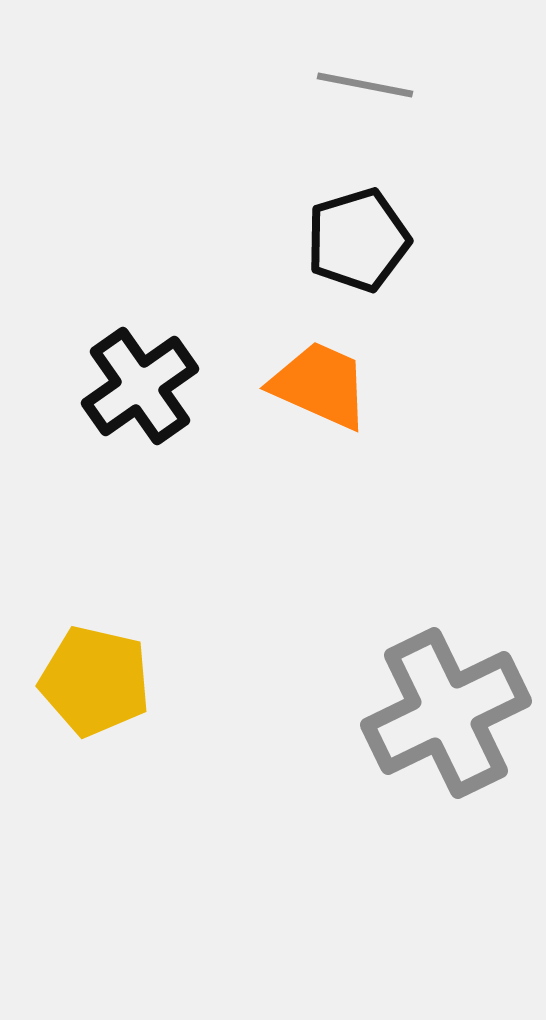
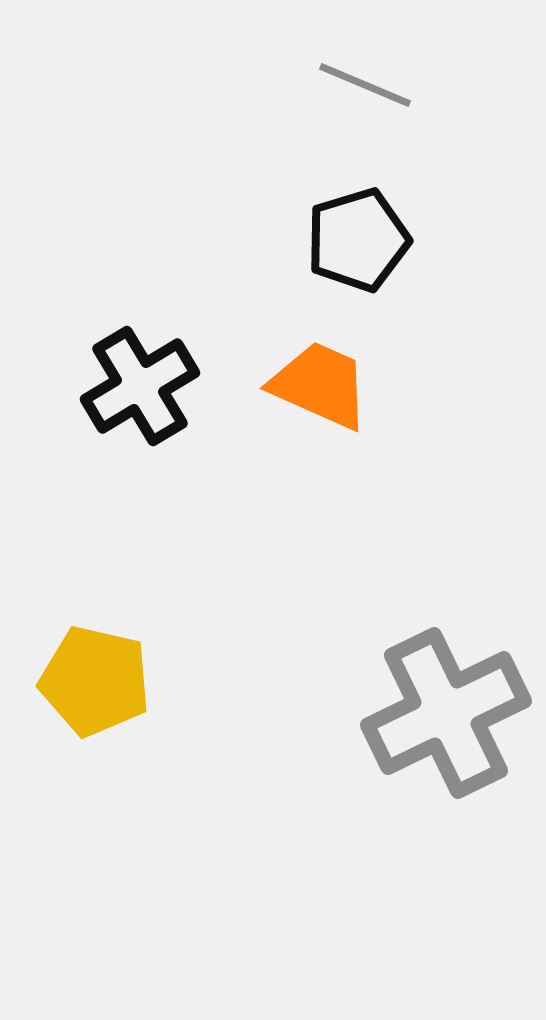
gray line: rotated 12 degrees clockwise
black cross: rotated 4 degrees clockwise
